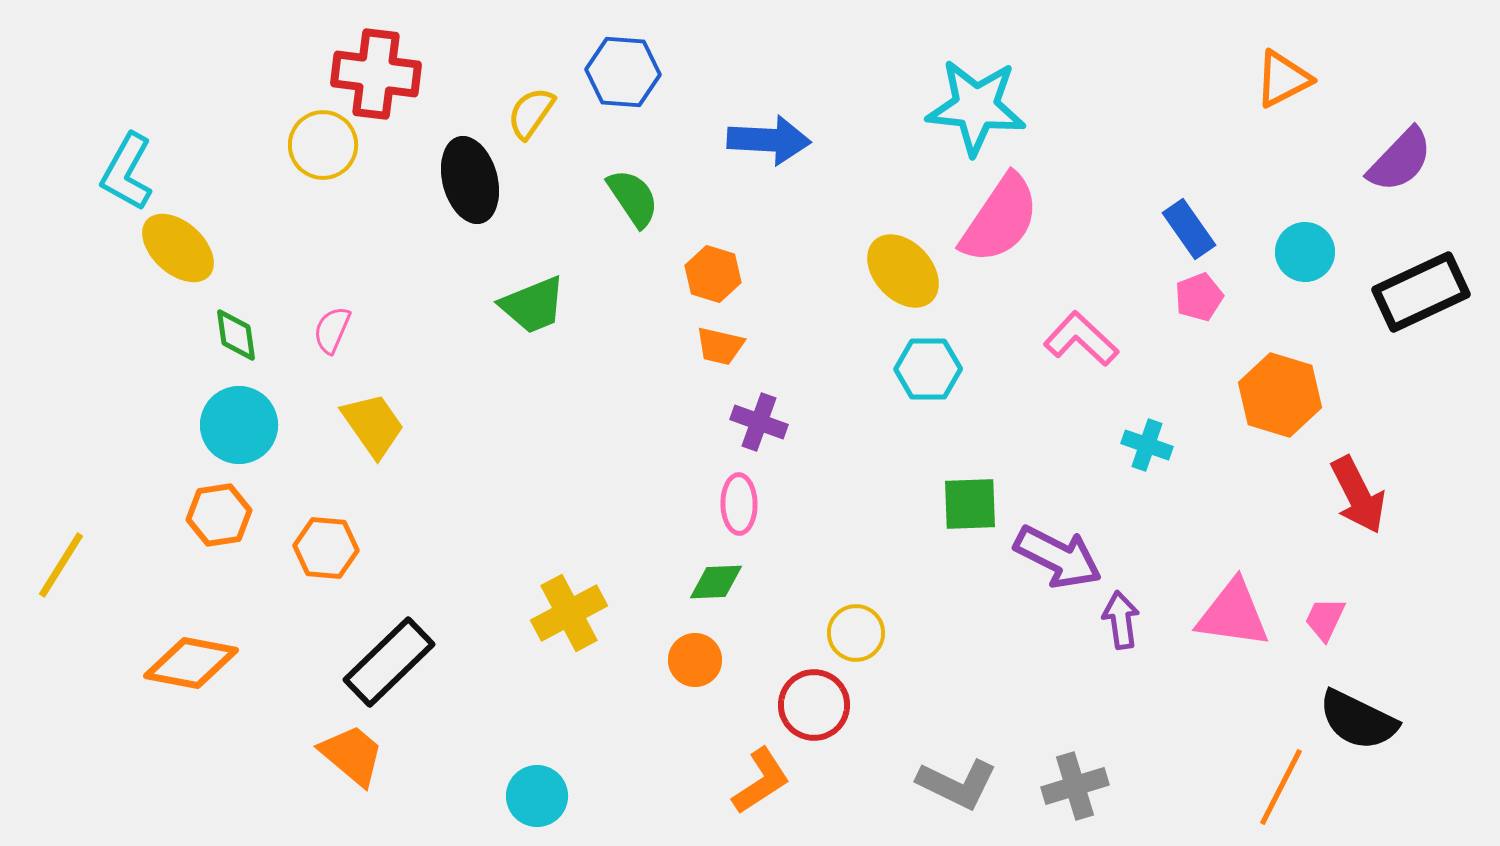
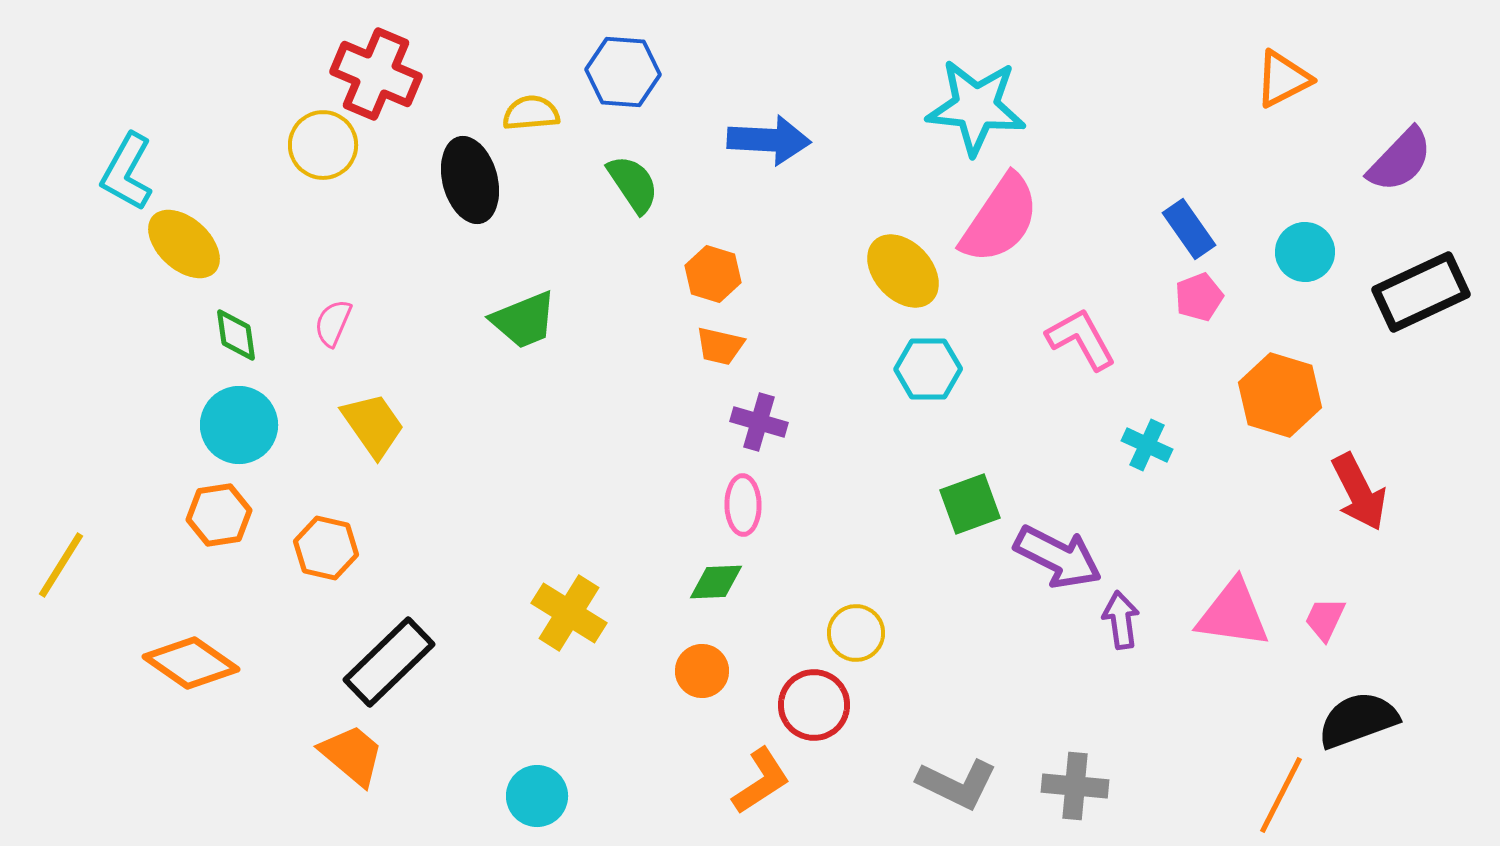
red cross at (376, 74): rotated 16 degrees clockwise
yellow semicircle at (531, 113): rotated 50 degrees clockwise
green semicircle at (633, 198): moved 14 px up
yellow ellipse at (178, 248): moved 6 px right, 4 px up
green trapezoid at (533, 305): moved 9 px left, 15 px down
pink semicircle at (332, 330): moved 1 px right, 7 px up
pink L-shape at (1081, 339): rotated 18 degrees clockwise
purple cross at (759, 422): rotated 4 degrees counterclockwise
cyan cross at (1147, 445): rotated 6 degrees clockwise
red arrow at (1358, 495): moved 1 px right, 3 px up
pink ellipse at (739, 504): moved 4 px right, 1 px down
green square at (970, 504): rotated 18 degrees counterclockwise
orange hexagon at (326, 548): rotated 8 degrees clockwise
yellow cross at (569, 613): rotated 30 degrees counterclockwise
orange circle at (695, 660): moved 7 px right, 11 px down
orange diamond at (191, 663): rotated 24 degrees clockwise
black semicircle at (1358, 720): rotated 134 degrees clockwise
gray cross at (1075, 786): rotated 22 degrees clockwise
orange line at (1281, 787): moved 8 px down
